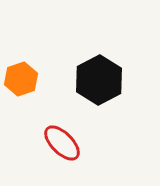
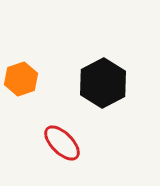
black hexagon: moved 4 px right, 3 px down
